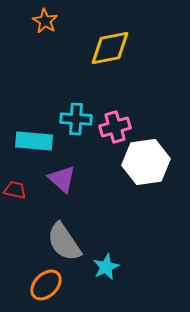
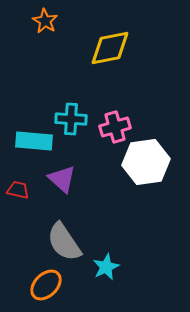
cyan cross: moved 5 px left
red trapezoid: moved 3 px right
